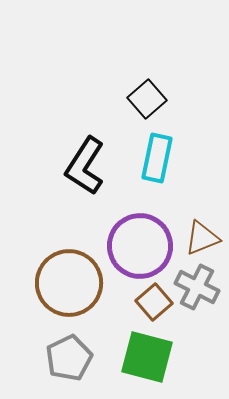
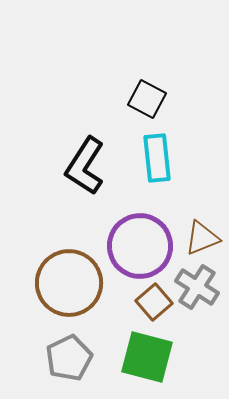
black square: rotated 21 degrees counterclockwise
cyan rectangle: rotated 18 degrees counterclockwise
gray cross: rotated 6 degrees clockwise
